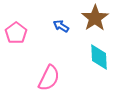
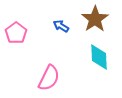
brown star: moved 1 px down
